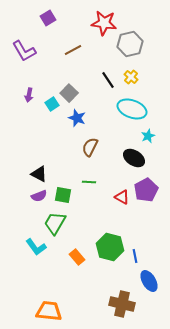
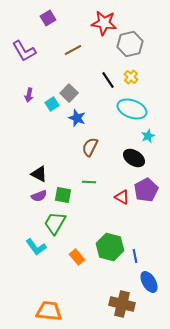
blue ellipse: moved 1 px down
